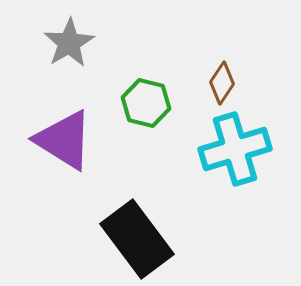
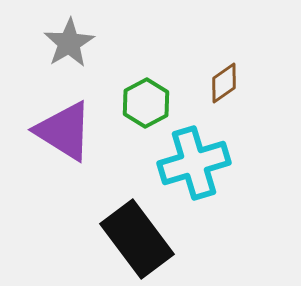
brown diamond: moved 2 px right; rotated 21 degrees clockwise
green hexagon: rotated 18 degrees clockwise
purple triangle: moved 9 px up
cyan cross: moved 41 px left, 14 px down
